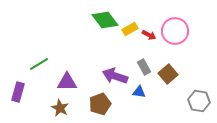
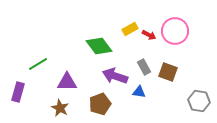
green diamond: moved 6 px left, 26 px down
green line: moved 1 px left
brown square: moved 2 px up; rotated 30 degrees counterclockwise
